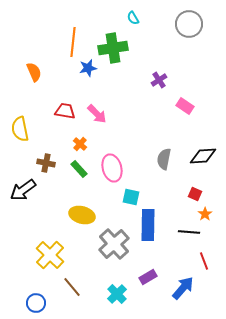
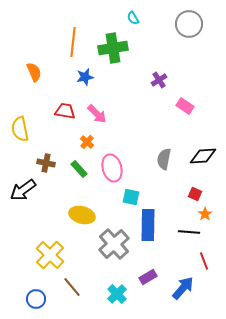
blue star: moved 3 px left, 9 px down
orange cross: moved 7 px right, 2 px up
blue circle: moved 4 px up
